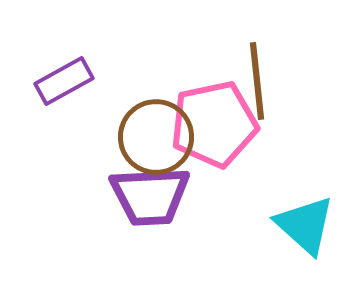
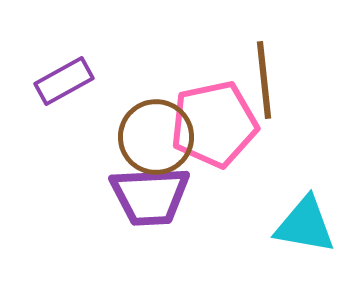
brown line: moved 7 px right, 1 px up
cyan triangle: rotated 32 degrees counterclockwise
